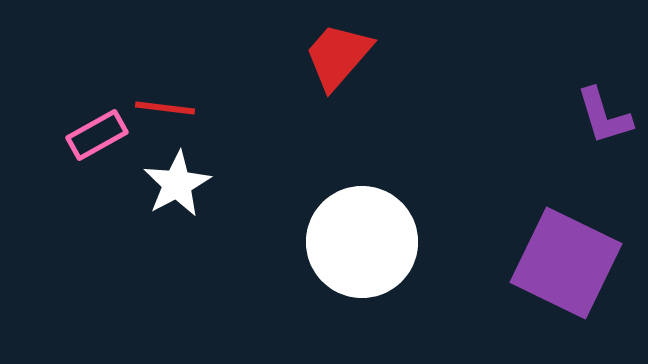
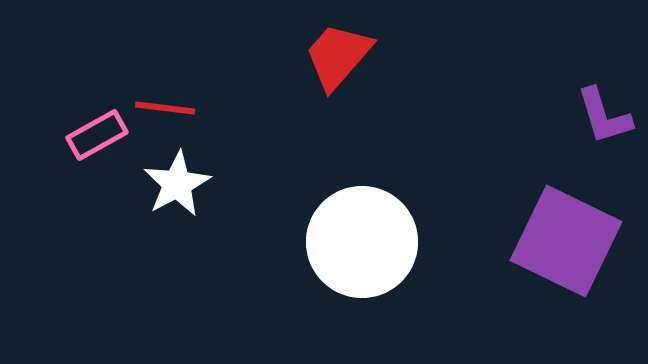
purple square: moved 22 px up
